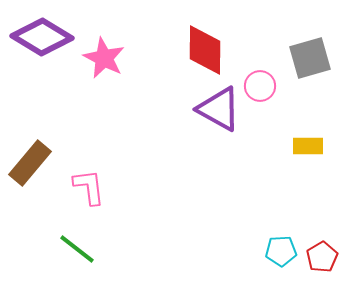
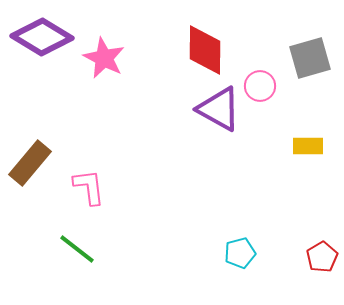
cyan pentagon: moved 41 px left, 2 px down; rotated 12 degrees counterclockwise
